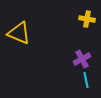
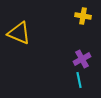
yellow cross: moved 4 px left, 3 px up
cyan line: moved 7 px left
